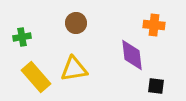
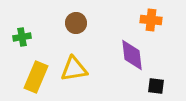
orange cross: moved 3 px left, 5 px up
yellow rectangle: rotated 64 degrees clockwise
